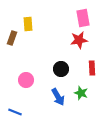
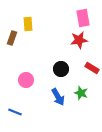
red rectangle: rotated 56 degrees counterclockwise
